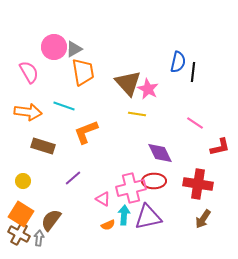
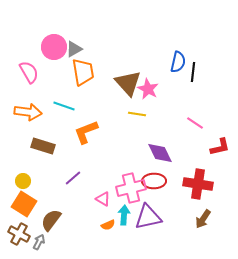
orange square: moved 3 px right, 10 px up
gray arrow: moved 4 px down; rotated 21 degrees clockwise
